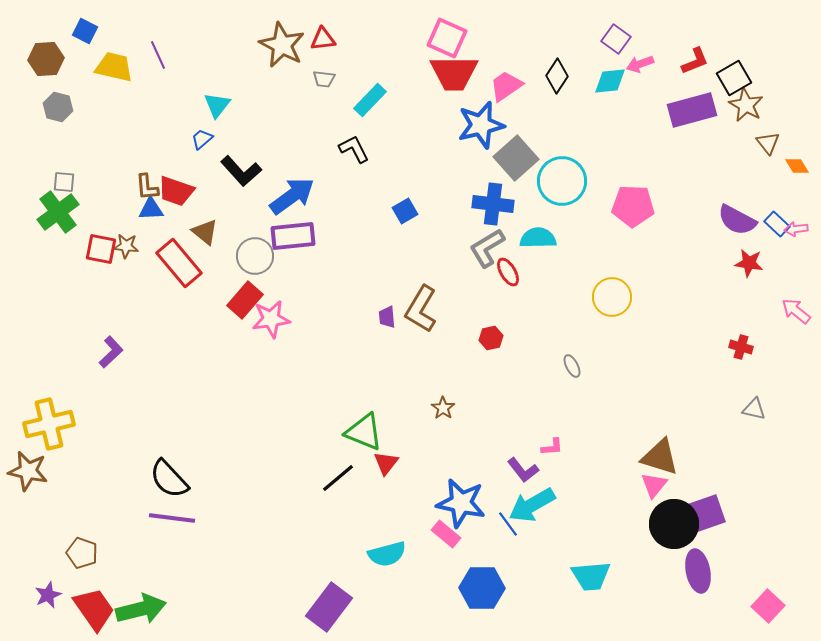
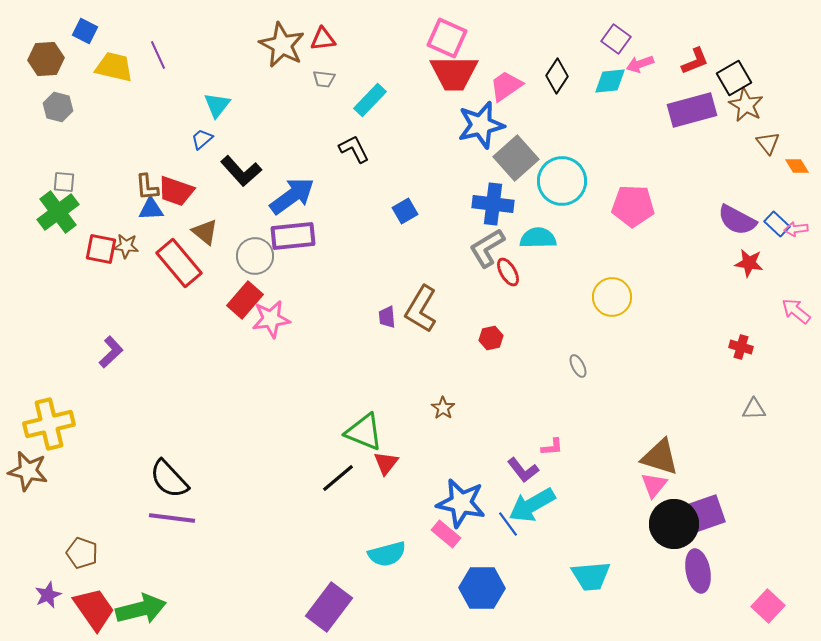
gray ellipse at (572, 366): moved 6 px right
gray triangle at (754, 409): rotated 15 degrees counterclockwise
